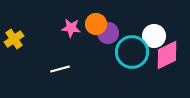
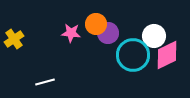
pink star: moved 5 px down
cyan circle: moved 1 px right, 3 px down
white line: moved 15 px left, 13 px down
